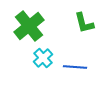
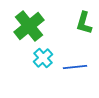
green L-shape: rotated 30 degrees clockwise
blue line: rotated 10 degrees counterclockwise
